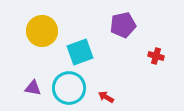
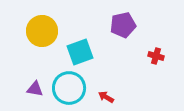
purple triangle: moved 2 px right, 1 px down
